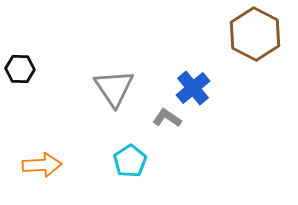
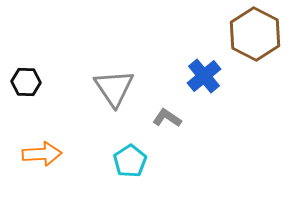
black hexagon: moved 6 px right, 13 px down
blue cross: moved 11 px right, 12 px up
orange arrow: moved 11 px up
